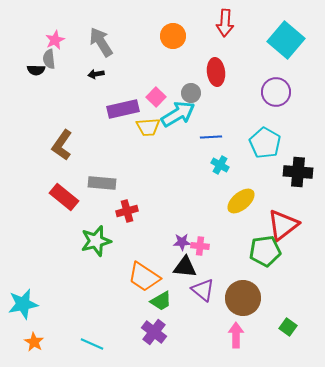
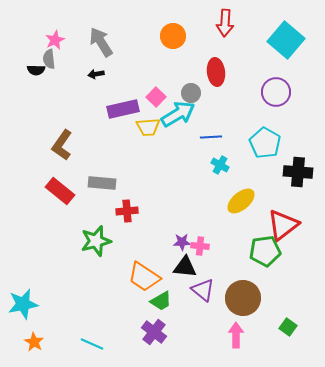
red rectangle: moved 4 px left, 6 px up
red cross: rotated 10 degrees clockwise
